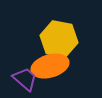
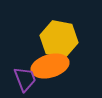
purple trapezoid: rotated 28 degrees clockwise
